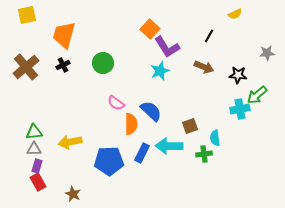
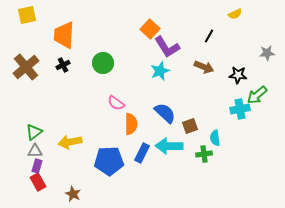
orange trapezoid: rotated 12 degrees counterclockwise
blue semicircle: moved 14 px right, 2 px down
green triangle: rotated 30 degrees counterclockwise
gray triangle: moved 1 px right, 2 px down
